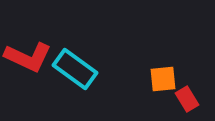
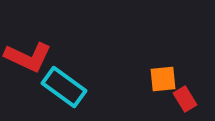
cyan rectangle: moved 11 px left, 18 px down
red rectangle: moved 2 px left
